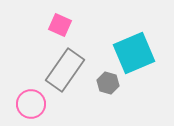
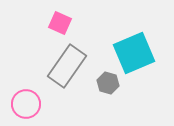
pink square: moved 2 px up
gray rectangle: moved 2 px right, 4 px up
pink circle: moved 5 px left
